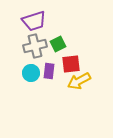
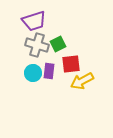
gray cross: moved 2 px right, 1 px up; rotated 30 degrees clockwise
cyan circle: moved 2 px right
yellow arrow: moved 3 px right
